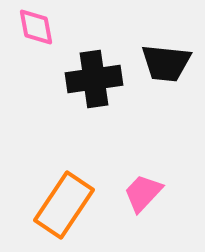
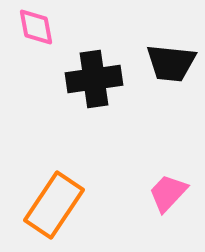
black trapezoid: moved 5 px right
pink trapezoid: moved 25 px right
orange rectangle: moved 10 px left
